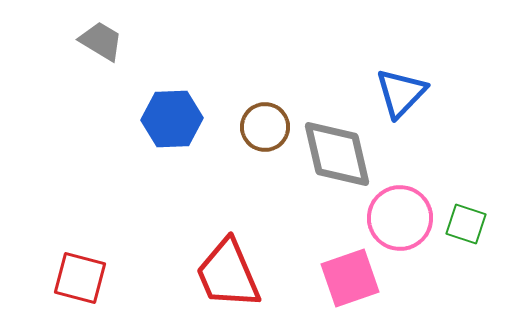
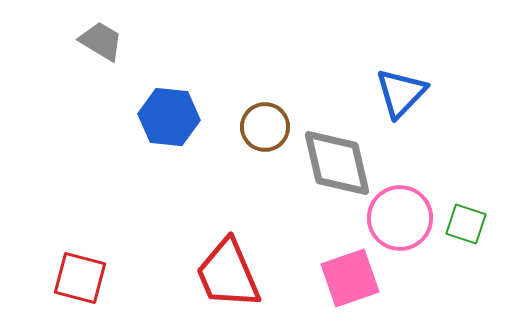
blue hexagon: moved 3 px left, 2 px up; rotated 8 degrees clockwise
gray diamond: moved 9 px down
